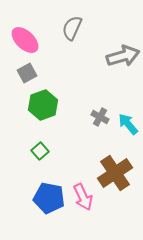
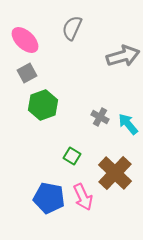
green square: moved 32 px right, 5 px down; rotated 18 degrees counterclockwise
brown cross: rotated 12 degrees counterclockwise
